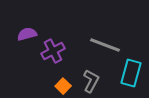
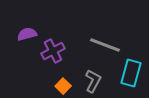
gray L-shape: moved 2 px right
